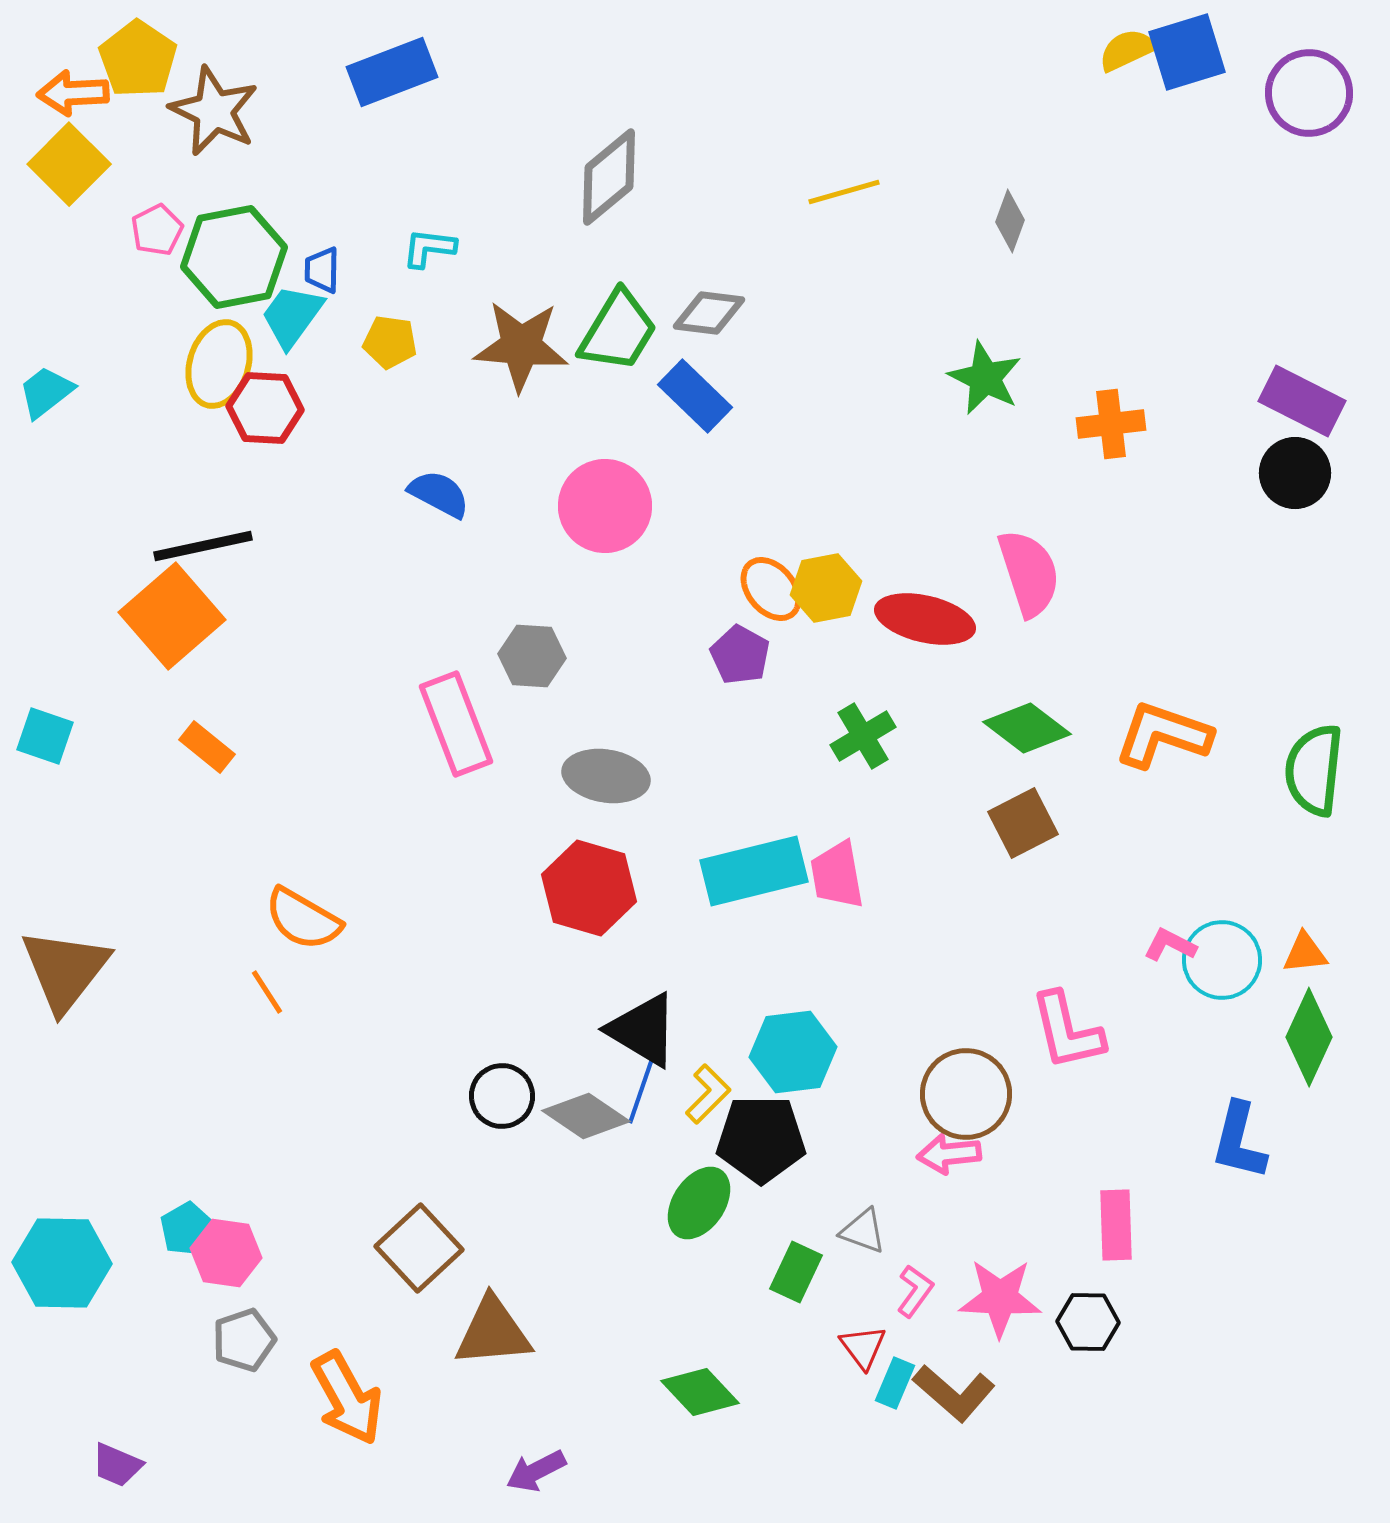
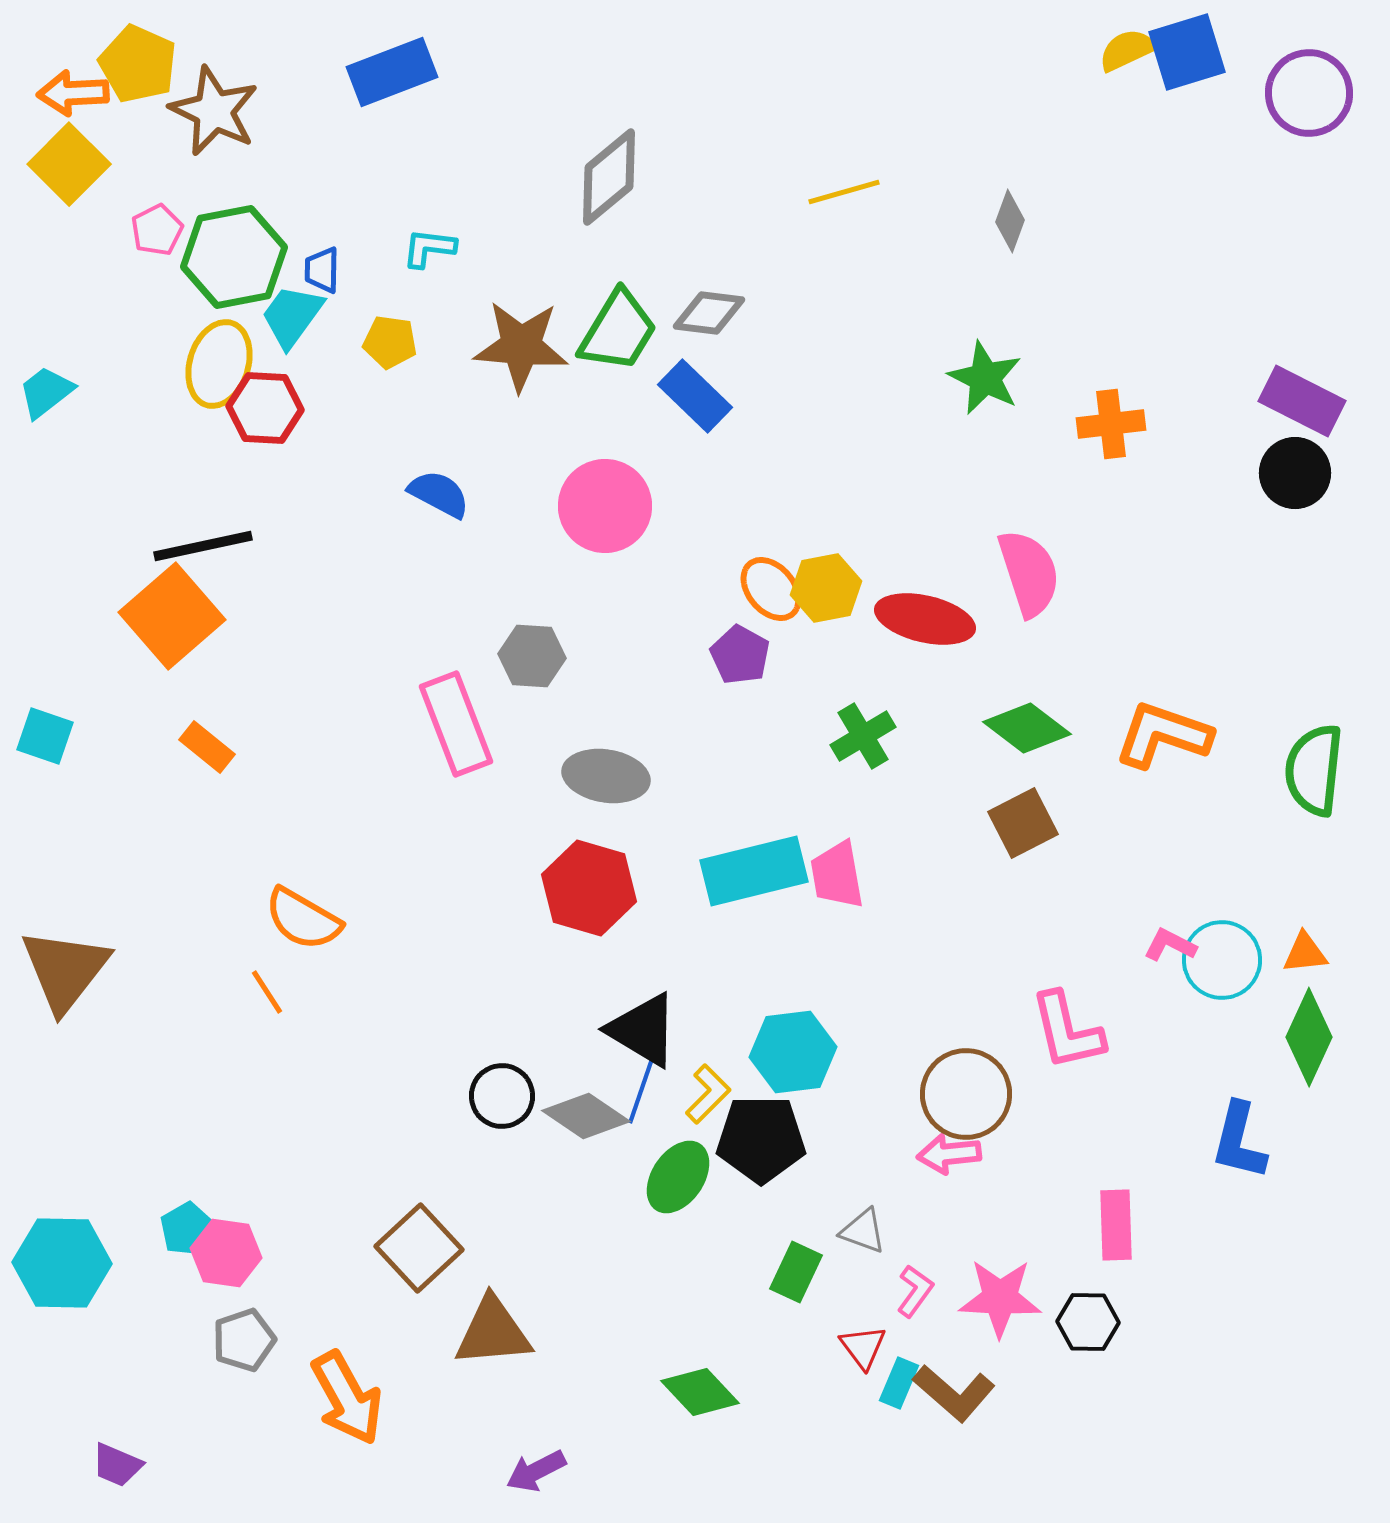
yellow pentagon at (138, 59): moved 5 px down; rotated 10 degrees counterclockwise
green ellipse at (699, 1203): moved 21 px left, 26 px up
cyan rectangle at (895, 1383): moved 4 px right
